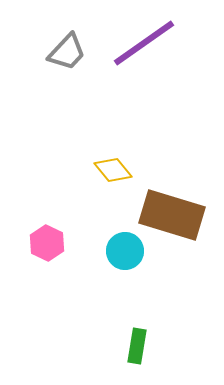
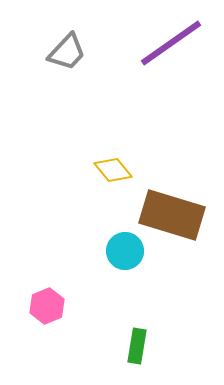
purple line: moved 27 px right
pink hexagon: moved 63 px down; rotated 12 degrees clockwise
